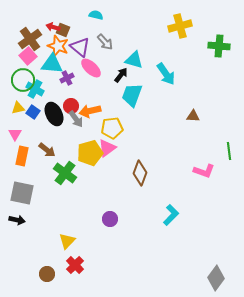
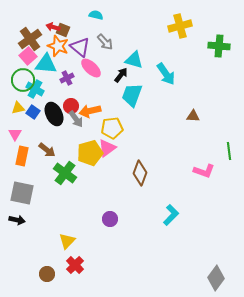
cyan triangle at (52, 64): moved 6 px left
